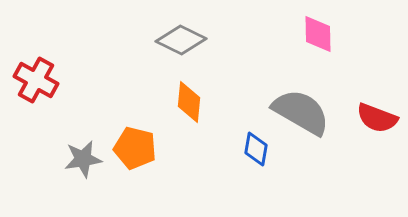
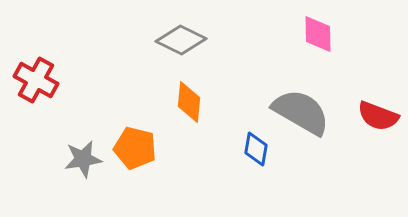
red semicircle: moved 1 px right, 2 px up
